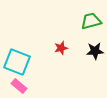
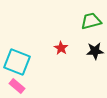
red star: rotated 24 degrees counterclockwise
pink rectangle: moved 2 px left
